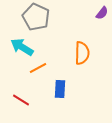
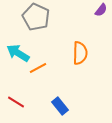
purple semicircle: moved 1 px left, 3 px up
cyan arrow: moved 4 px left, 6 px down
orange semicircle: moved 2 px left
blue rectangle: moved 17 px down; rotated 42 degrees counterclockwise
red line: moved 5 px left, 2 px down
